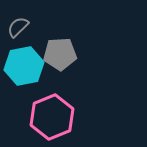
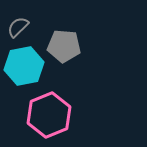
gray pentagon: moved 4 px right, 8 px up; rotated 8 degrees clockwise
pink hexagon: moved 3 px left, 2 px up
